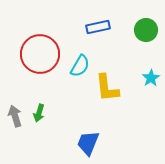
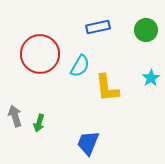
green arrow: moved 10 px down
